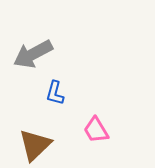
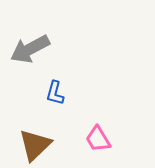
gray arrow: moved 3 px left, 5 px up
pink trapezoid: moved 2 px right, 9 px down
